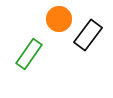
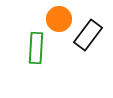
green rectangle: moved 7 px right, 6 px up; rotated 32 degrees counterclockwise
